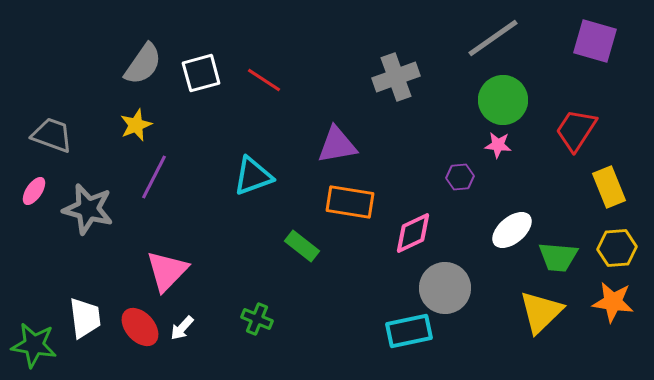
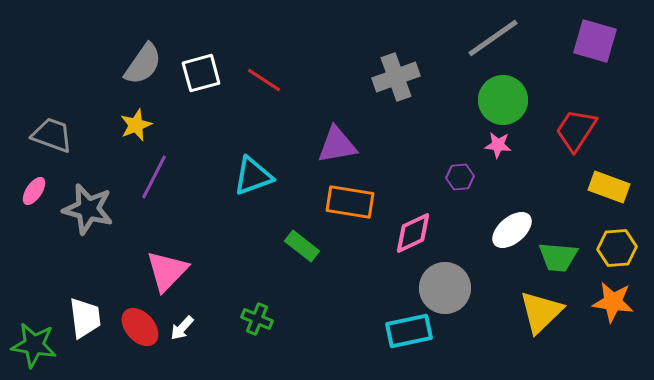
yellow rectangle: rotated 48 degrees counterclockwise
